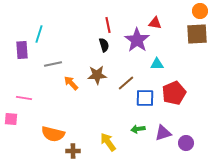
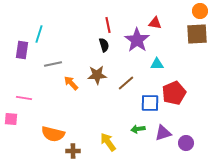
purple rectangle: rotated 12 degrees clockwise
blue square: moved 5 px right, 5 px down
